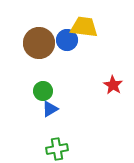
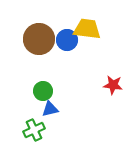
yellow trapezoid: moved 3 px right, 2 px down
brown circle: moved 4 px up
red star: rotated 24 degrees counterclockwise
blue triangle: rotated 18 degrees clockwise
green cross: moved 23 px left, 19 px up; rotated 15 degrees counterclockwise
